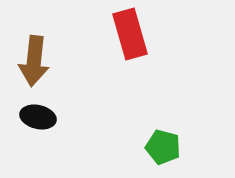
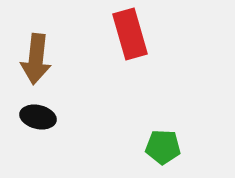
brown arrow: moved 2 px right, 2 px up
green pentagon: rotated 12 degrees counterclockwise
